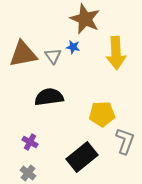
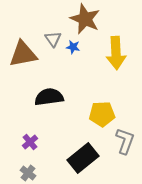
gray triangle: moved 17 px up
purple cross: rotated 21 degrees clockwise
black rectangle: moved 1 px right, 1 px down
